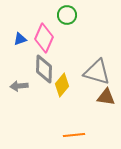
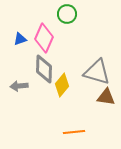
green circle: moved 1 px up
orange line: moved 3 px up
